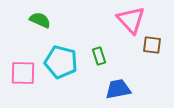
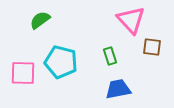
green semicircle: rotated 60 degrees counterclockwise
brown square: moved 2 px down
green rectangle: moved 11 px right
